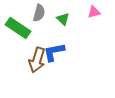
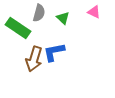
pink triangle: rotated 40 degrees clockwise
green triangle: moved 1 px up
brown arrow: moved 3 px left, 1 px up
